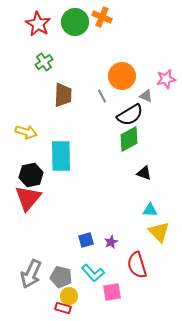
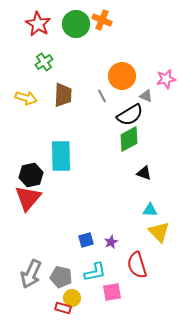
orange cross: moved 3 px down
green circle: moved 1 px right, 2 px down
yellow arrow: moved 34 px up
cyan L-shape: moved 2 px right, 1 px up; rotated 60 degrees counterclockwise
yellow circle: moved 3 px right, 2 px down
